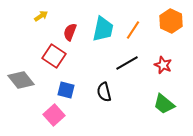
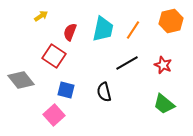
orange hexagon: rotated 20 degrees clockwise
